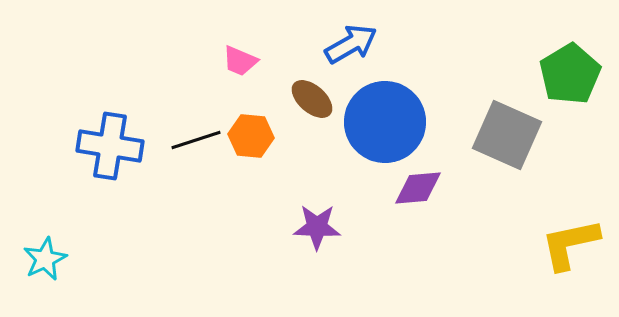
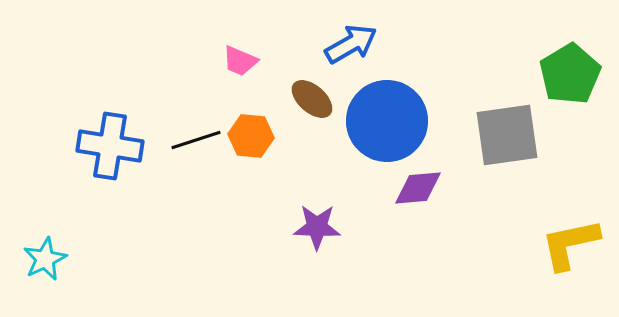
blue circle: moved 2 px right, 1 px up
gray square: rotated 32 degrees counterclockwise
